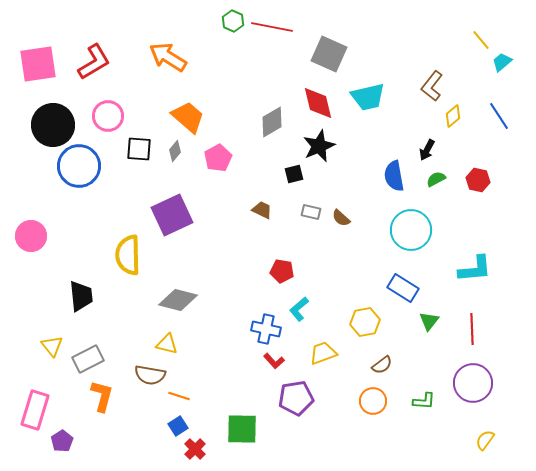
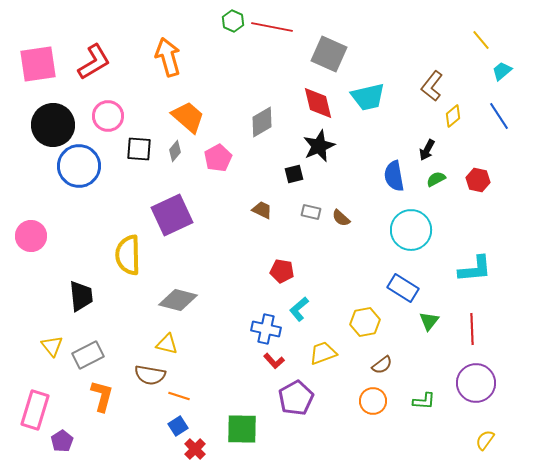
orange arrow at (168, 57): rotated 42 degrees clockwise
cyan trapezoid at (502, 62): moved 9 px down
gray diamond at (272, 122): moved 10 px left
gray rectangle at (88, 359): moved 4 px up
purple circle at (473, 383): moved 3 px right
purple pentagon at (296, 398): rotated 20 degrees counterclockwise
